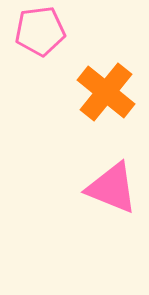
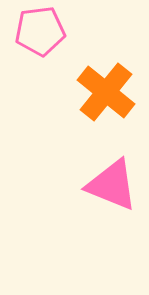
pink triangle: moved 3 px up
